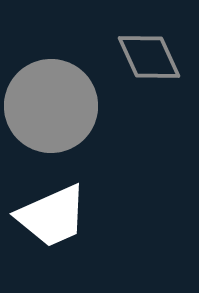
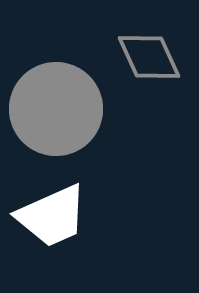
gray circle: moved 5 px right, 3 px down
